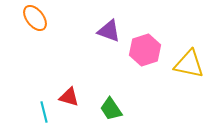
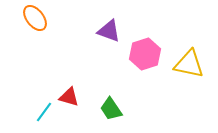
pink hexagon: moved 4 px down
cyan line: rotated 50 degrees clockwise
